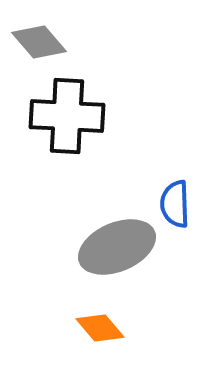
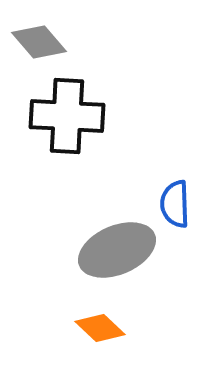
gray ellipse: moved 3 px down
orange diamond: rotated 6 degrees counterclockwise
